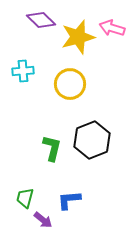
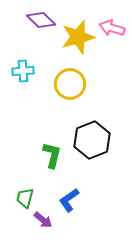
green L-shape: moved 7 px down
blue L-shape: rotated 30 degrees counterclockwise
